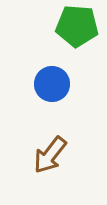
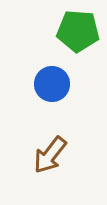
green pentagon: moved 1 px right, 5 px down
